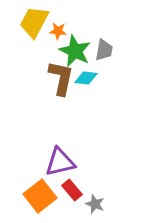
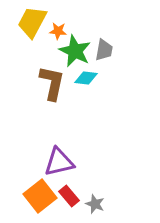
yellow trapezoid: moved 2 px left
brown L-shape: moved 9 px left, 5 px down
purple triangle: moved 1 px left
red rectangle: moved 3 px left, 6 px down
